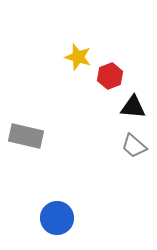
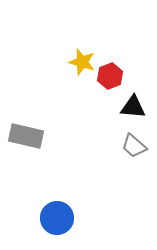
yellow star: moved 4 px right, 5 px down
